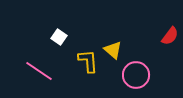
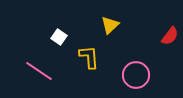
yellow triangle: moved 3 px left, 25 px up; rotated 36 degrees clockwise
yellow L-shape: moved 1 px right, 4 px up
